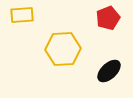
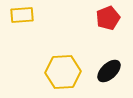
yellow hexagon: moved 23 px down
